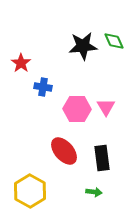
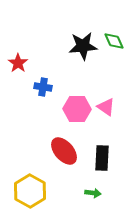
red star: moved 3 px left
pink triangle: rotated 24 degrees counterclockwise
black rectangle: rotated 10 degrees clockwise
green arrow: moved 1 px left, 1 px down
